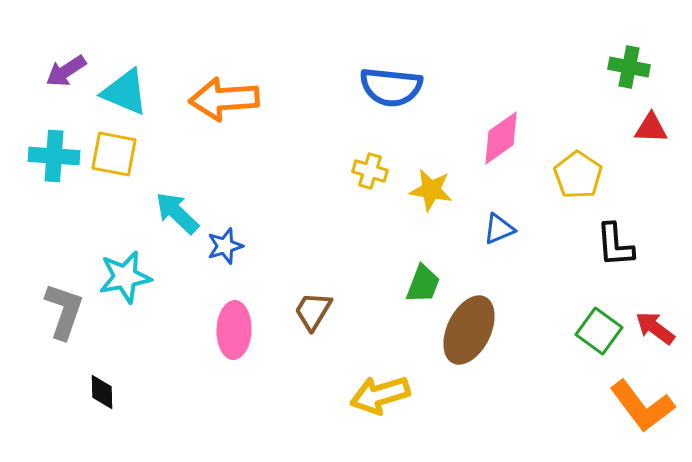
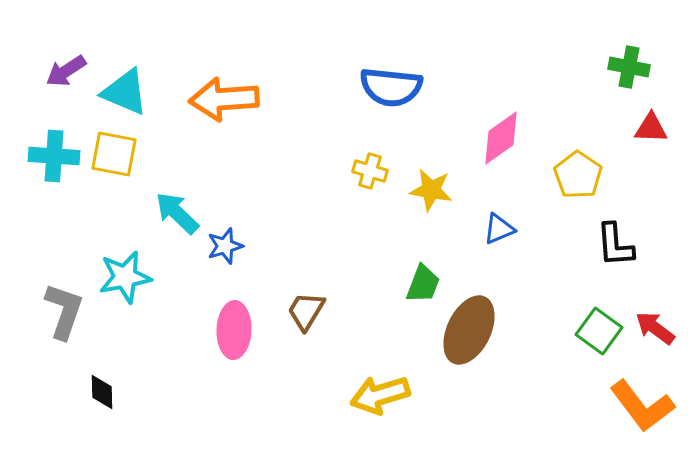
brown trapezoid: moved 7 px left
